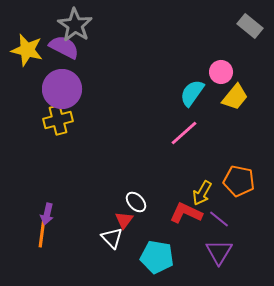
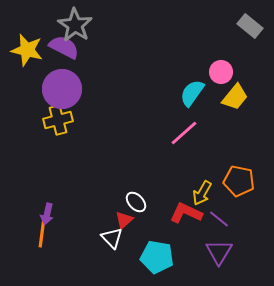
red triangle: rotated 12 degrees clockwise
